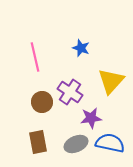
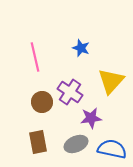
blue semicircle: moved 2 px right, 6 px down
